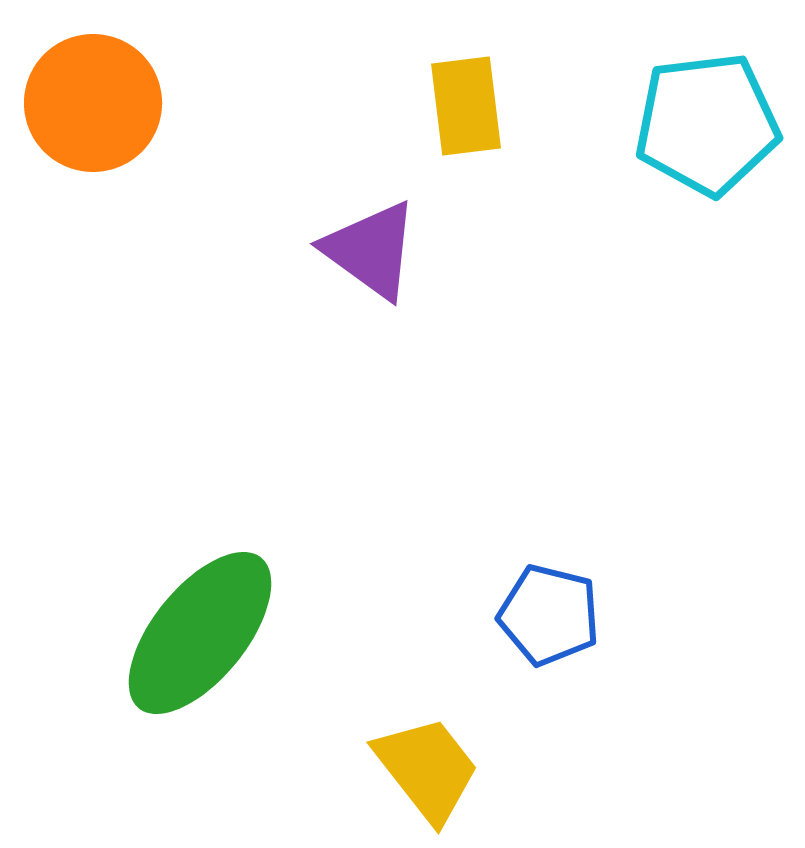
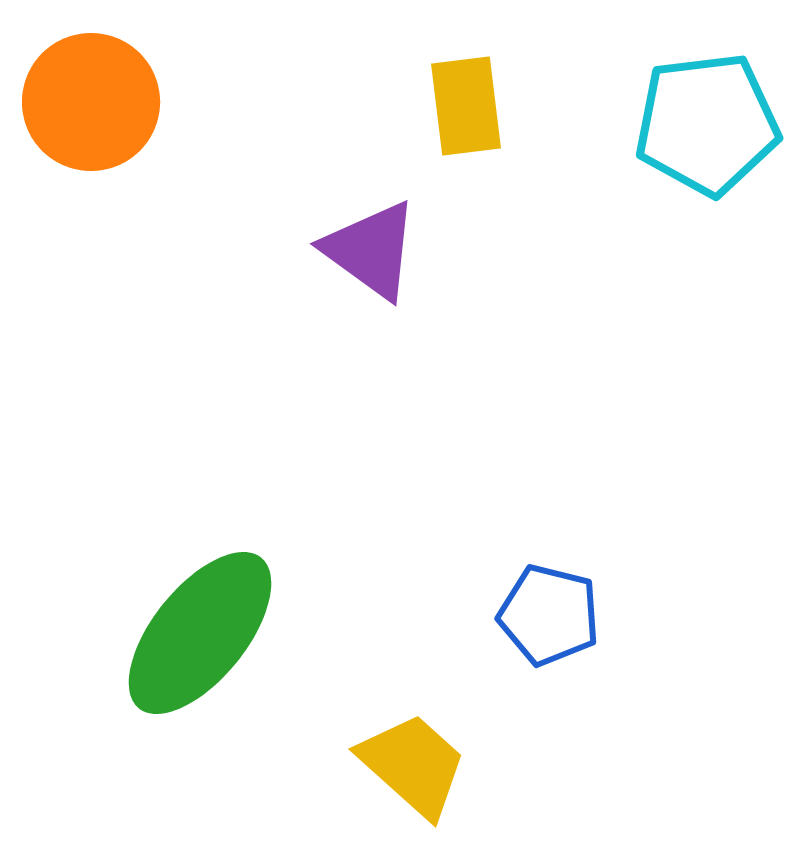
orange circle: moved 2 px left, 1 px up
yellow trapezoid: moved 14 px left, 4 px up; rotated 10 degrees counterclockwise
